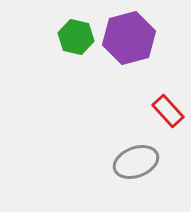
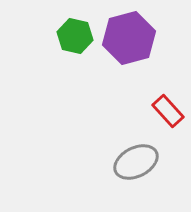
green hexagon: moved 1 px left, 1 px up
gray ellipse: rotated 6 degrees counterclockwise
